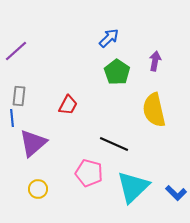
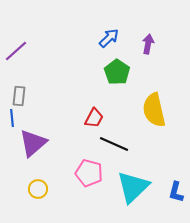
purple arrow: moved 7 px left, 17 px up
red trapezoid: moved 26 px right, 13 px down
blue L-shape: moved 1 px up; rotated 60 degrees clockwise
